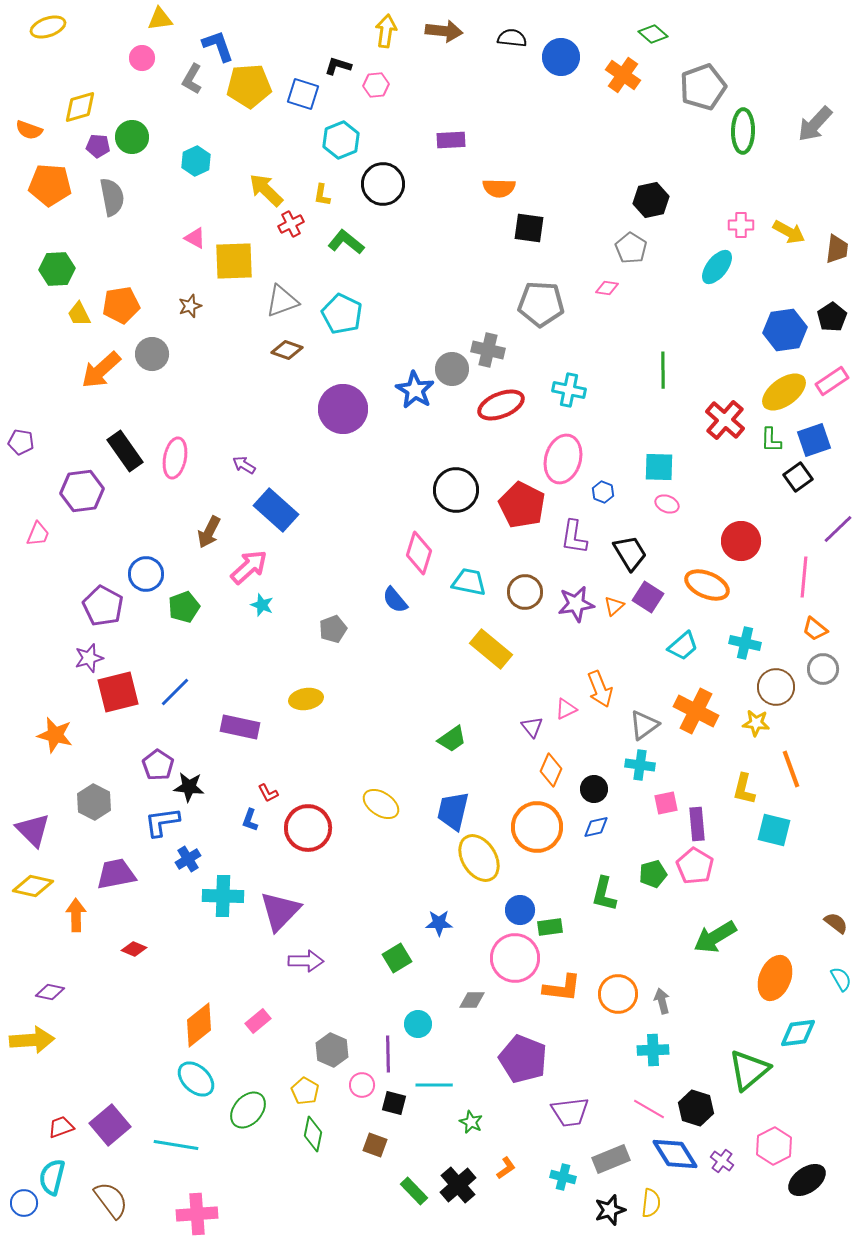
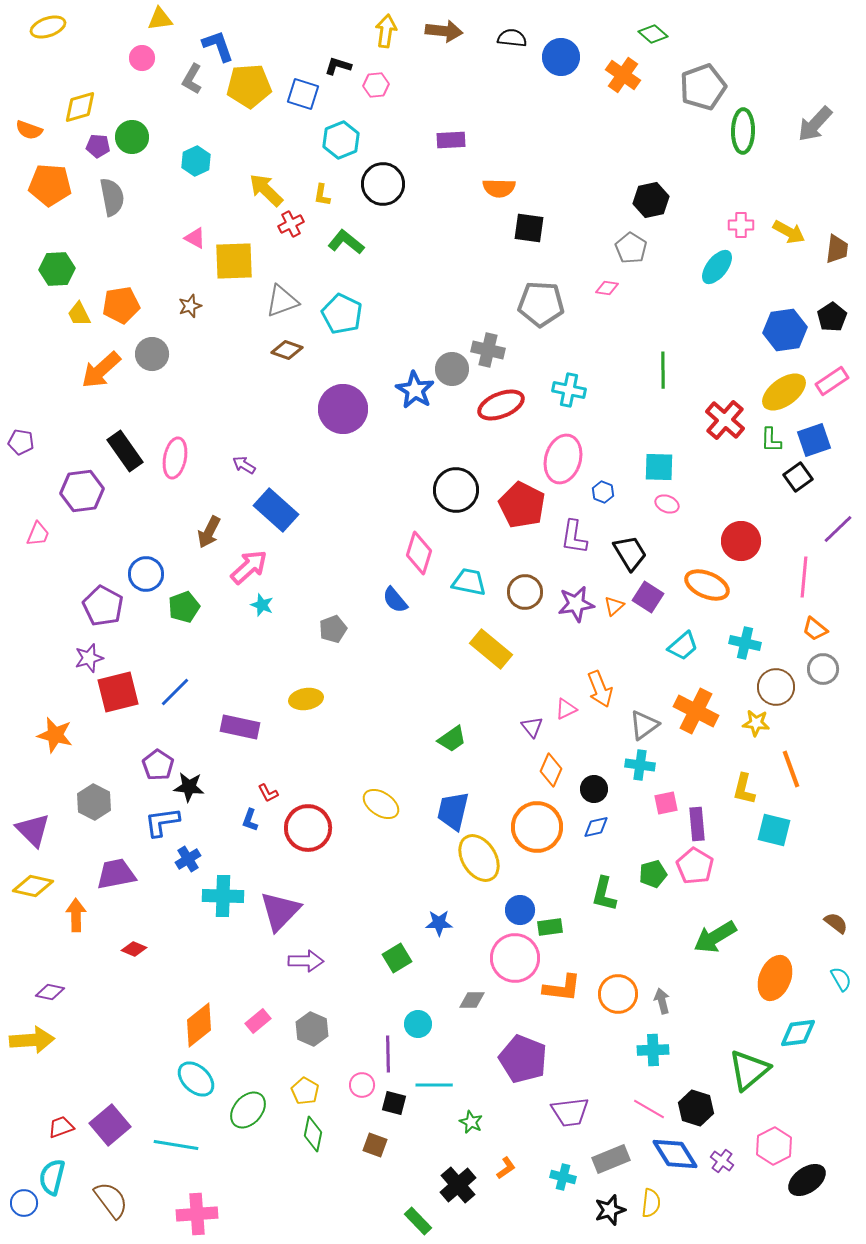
gray hexagon at (332, 1050): moved 20 px left, 21 px up
green rectangle at (414, 1191): moved 4 px right, 30 px down
